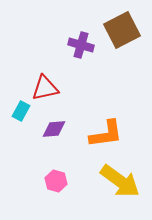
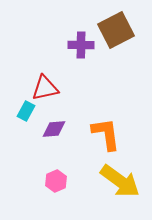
brown square: moved 6 px left
purple cross: rotated 15 degrees counterclockwise
cyan rectangle: moved 5 px right
orange L-shape: rotated 90 degrees counterclockwise
pink hexagon: rotated 20 degrees clockwise
